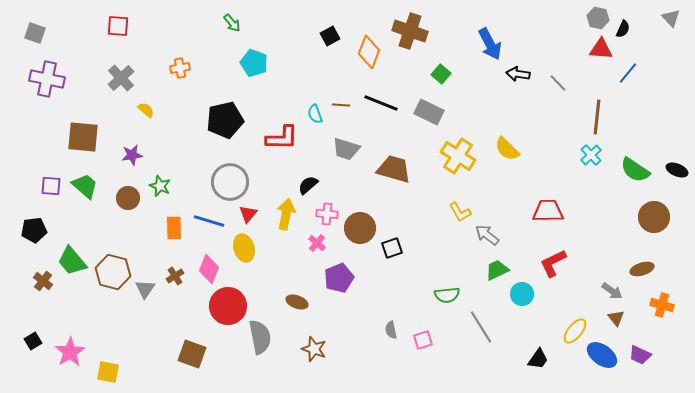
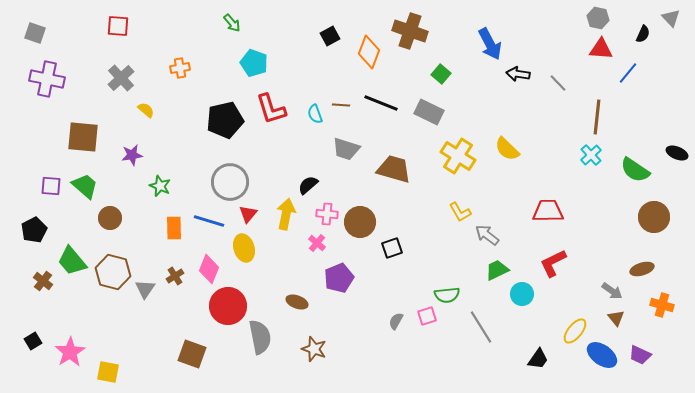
black semicircle at (623, 29): moved 20 px right, 5 px down
red L-shape at (282, 138): moved 11 px left, 29 px up; rotated 72 degrees clockwise
black ellipse at (677, 170): moved 17 px up
brown circle at (128, 198): moved 18 px left, 20 px down
brown circle at (360, 228): moved 6 px up
black pentagon at (34, 230): rotated 20 degrees counterclockwise
gray semicircle at (391, 330): moved 5 px right, 9 px up; rotated 42 degrees clockwise
pink square at (423, 340): moved 4 px right, 24 px up
